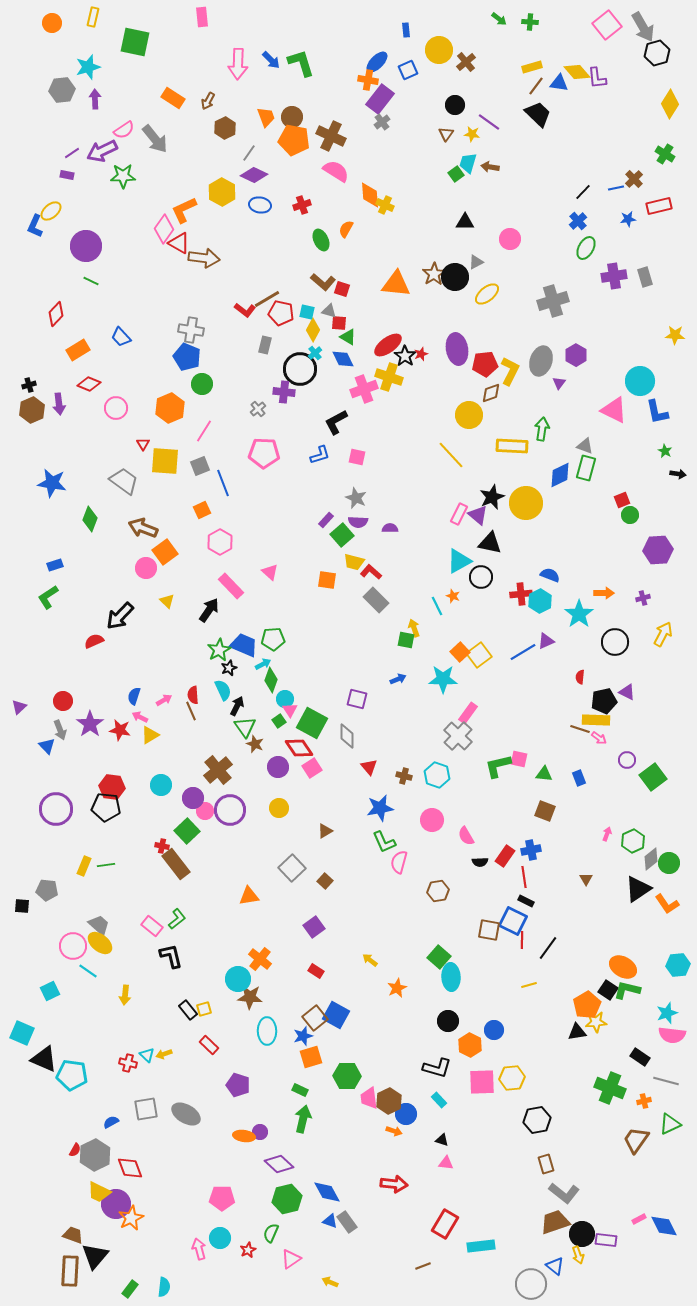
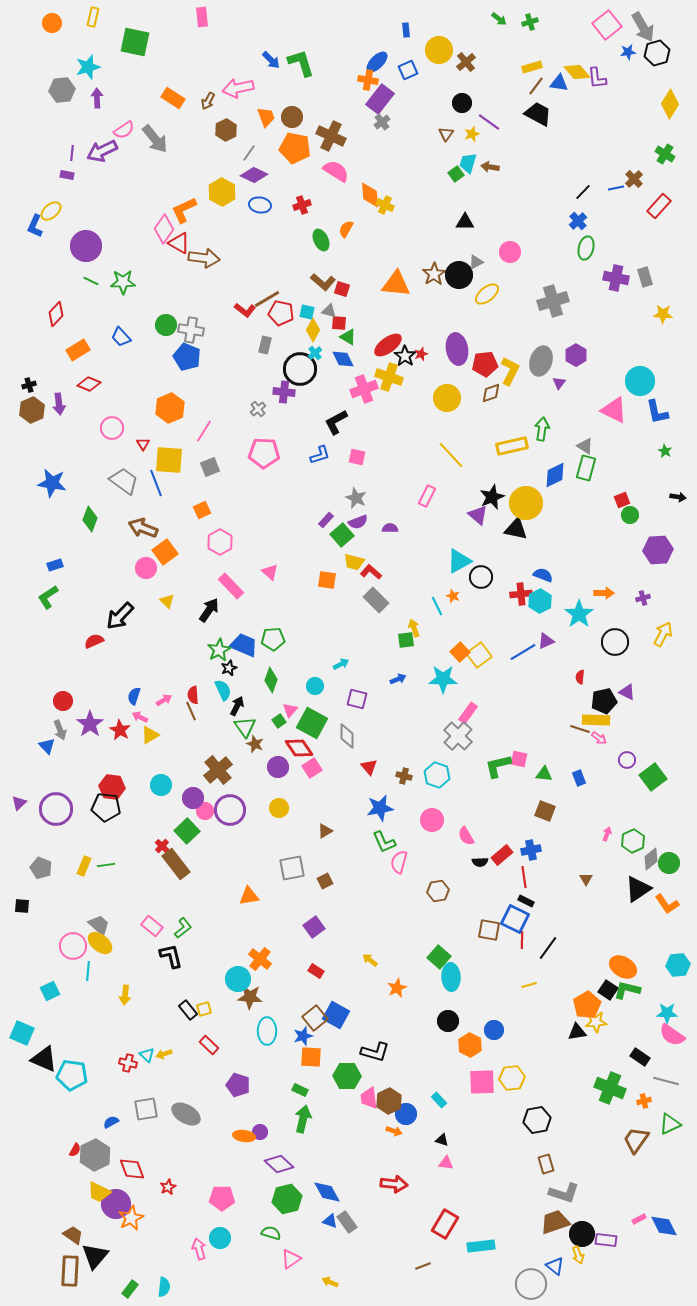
green cross at (530, 22): rotated 21 degrees counterclockwise
pink arrow at (238, 64): moved 24 px down; rotated 76 degrees clockwise
purple arrow at (95, 99): moved 2 px right, 1 px up
black circle at (455, 105): moved 7 px right, 2 px up
black trapezoid at (538, 114): rotated 16 degrees counterclockwise
brown hexagon at (225, 128): moved 1 px right, 2 px down
yellow star at (472, 134): rotated 28 degrees counterclockwise
orange pentagon at (294, 140): moved 1 px right, 8 px down
purple line at (72, 153): rotated 49 degrees counterclockwise
green star at (123, 176): moved 106 px down
red rectangle at (659, 206): rotated 35 degrees counterclockwise
blue star at (628, 219): moved 167 px up
pink circle at (510, 239): moved 13 px down
green ellipse at (586, 248): rotated 15 degrees counterclockwise
purple cross at (614, 276): moved 2 px right, 2 px down; rotated 20 degrees clockwise
black circle at (455, 277): moved 4 px right, 2 px up
yellow star at (675, 335): moved 12 px left, 21 px up
green circle at (202, 384): moved 36 px left, 59 px up
pink circle at (116, 408): moved 4 px left, 20 px down
yellow circle at (469, 415): moved 22 px left, 17 px up
yellow rectangle at (512, 446): rotated 16 degrees counterclockwise
gray triangle at (585, 446): rotated 12 degrees clockwise
yellow square at (165, 461): moved 4 px right, 1 px up
gray square at (200, 466): moved 10 px right, 1 px down
black arrow at (678, 474): moved 23 px down
blue diamond at (560, 475): moved 5 px left
blue line at (223, 483): moved 67 px left
pink rectangle at (459, 514): moved 32 px left, 18 px up
purple semicircle at (358, 522): rotated 24 degrees counterclockwise
black triangle at (490, 543): moved 26 px right, 14 px up
blue semicircle at (550, 575): moved 7 px left
green square at (406, 640): rotated 18 degrees counterclockwise
cyan arrow at (263, 664): moved 78 px right
cyan circle at (285, 699): moved 30 px right, 13 px up
purple triangle at (19, 707): moved 96 px down
pink triangle at (290, 710): rotated 14 degrees clockwise
red star at (120, 730): rotated 20 degrees clockwise
red cross at (162, 846): rotated 32 degrees clockwise
red rectangle at (505, 856): moved 3 px left, 1 px up; rotated 15 degrees clockwise
gray square at (292, 868): rotated 32 degrees clockwise
brown square at (325, 881): rotated 21 degrees clockwise
gray pentagon at (47, 890): moved 6 px left, 22 px up; rotated 15 degrees clockwise
green L-shape at (177, 919): moved 6 px right, 9 px down
blue square at (513, 921): moved 2 px right, 2 px up
cyan line at (88, 971): rotated 60 degrees clockwise
cyan star at (667, 1013): rotated 20 degrees clockwise
pink semicircle at (672, 1035): rotated 28 degrees clockwise
orange square at (311, 1057): rotated 20 degrees clockwise
black L-shape at (437, 1068): moved 62 px left, 16 px up
red diamond at (130, 1168): moved 2 px right, 1 px down
gray L-shape at (564, 1193): rotated 20 degrees counterclockwise
green semicircle at (271, 1233): rotated 84 degrees clockwise
brown trapezoid at (73, 1235): rotated 15 degrees clockwise
red star at (248, 1250): moved 80 px left, 63 px up
